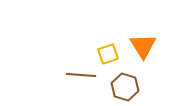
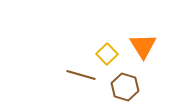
yellow square: moved 1 px left; rotated 25 degrees counterclockwise
brown line: rotated 12 degrees clockwise
